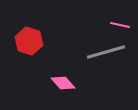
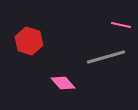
pink line: moved 1 px right
gray line: moved 5 px down
